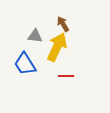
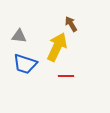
brown arrow: moved 8 px right
gray triangle: moved 16 px left
blue trapezoid: rotated 40 degrees counterclockwise
